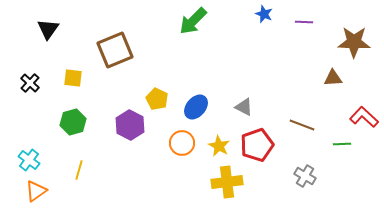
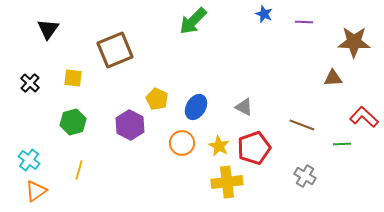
blue ellipse: rotated 10 degrees counterclockwise
red pentagon: moved 3 px left, 3 px down
